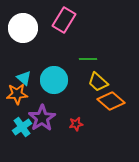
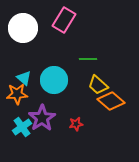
yellow trapezoid: moved 3 px down
